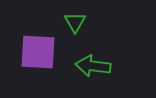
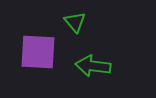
green triangle: rotated 10 degrees counterclockwise
